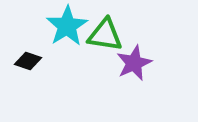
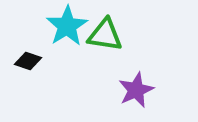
purple star: moved 2 px right, 27 px down
